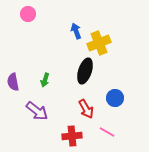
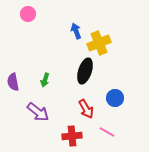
purple arrow: moved 1 px right, 1 px down
